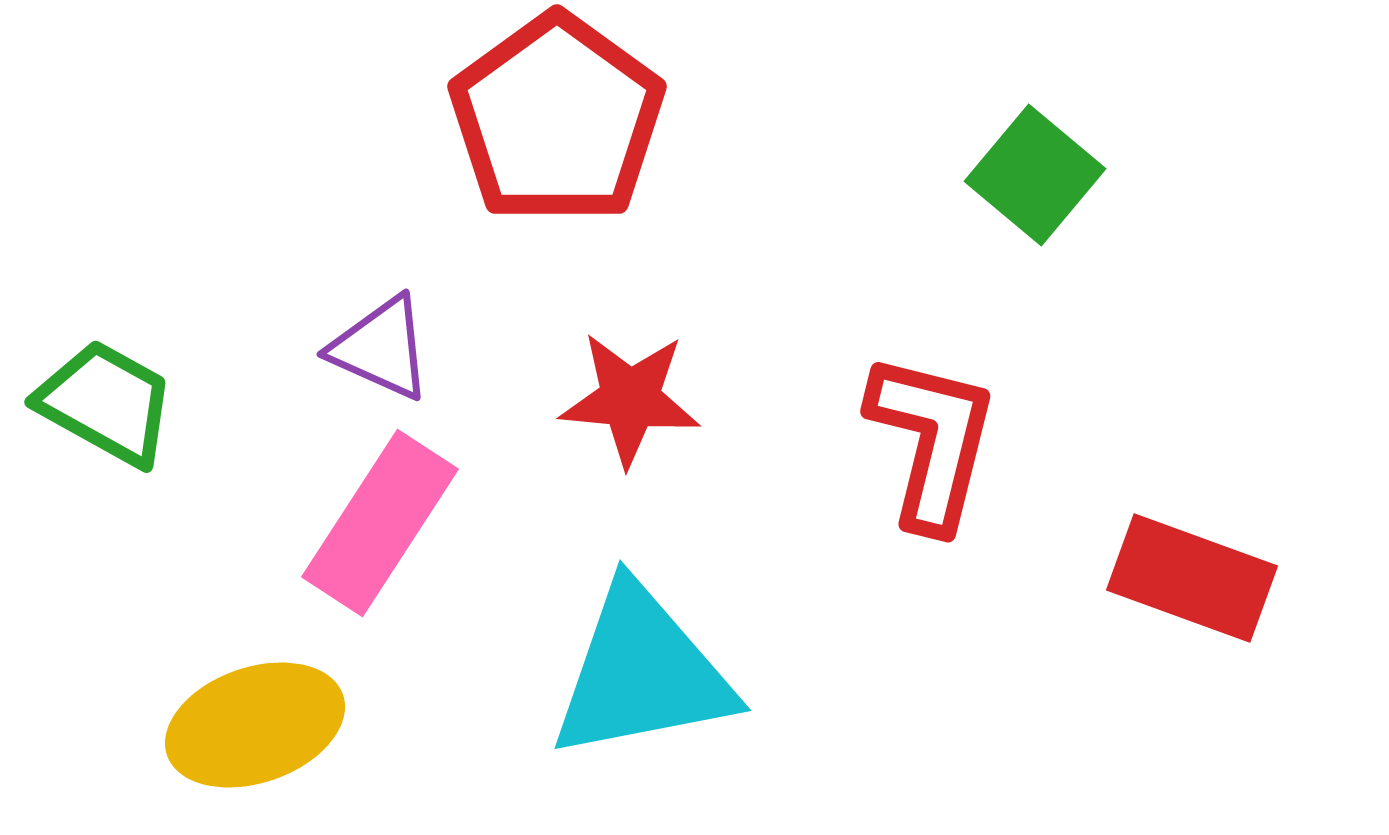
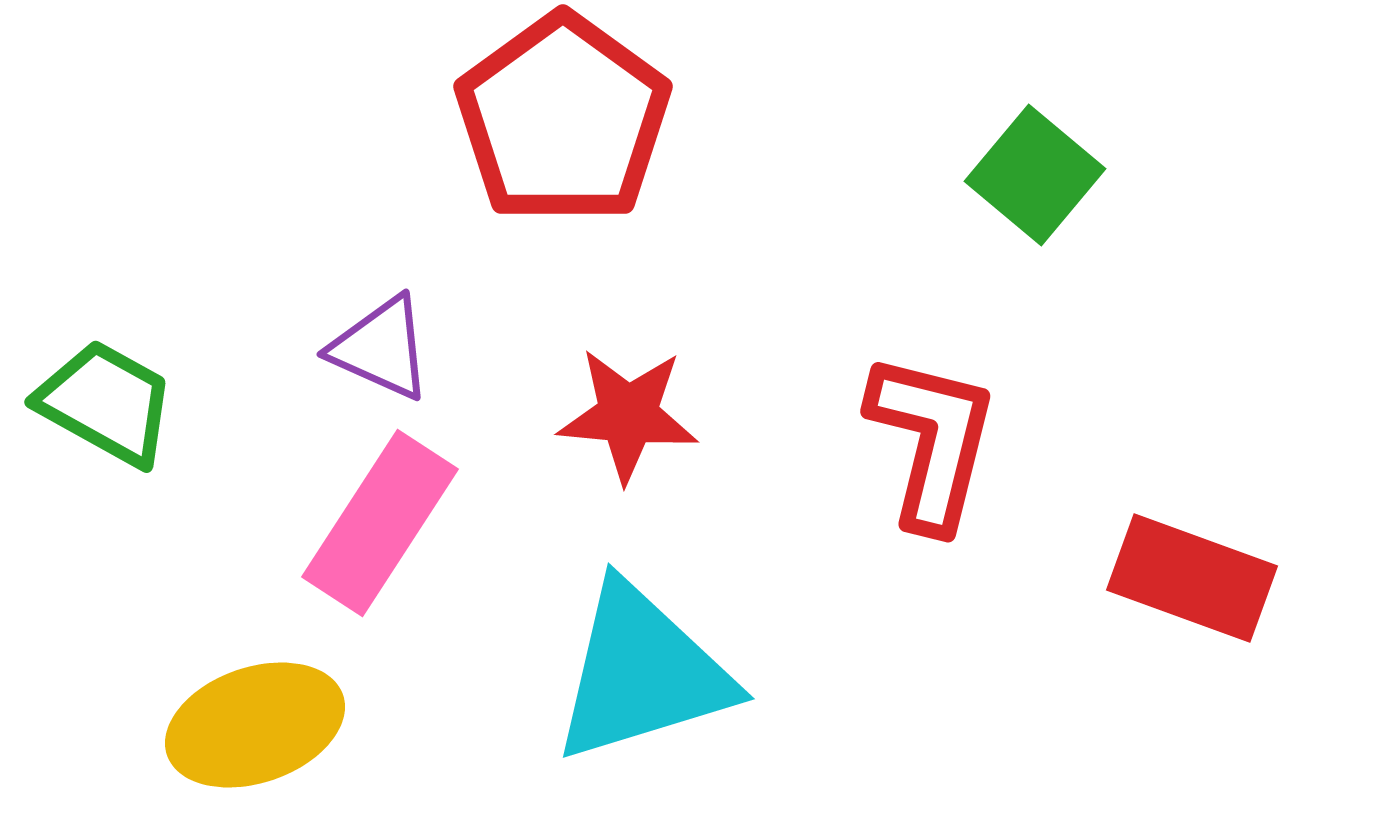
red pentagon: moved 6 px right
red star: moved 2 px left, 16 px down
cyan triangle: rotated 6 degrees counterclockwise
